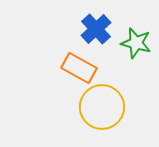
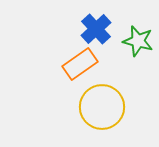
green star: moved 2 px right, 2 px up
orange rectangle: moved 1 px right, 4 px up; rotated 64 degrees counterclockwise
